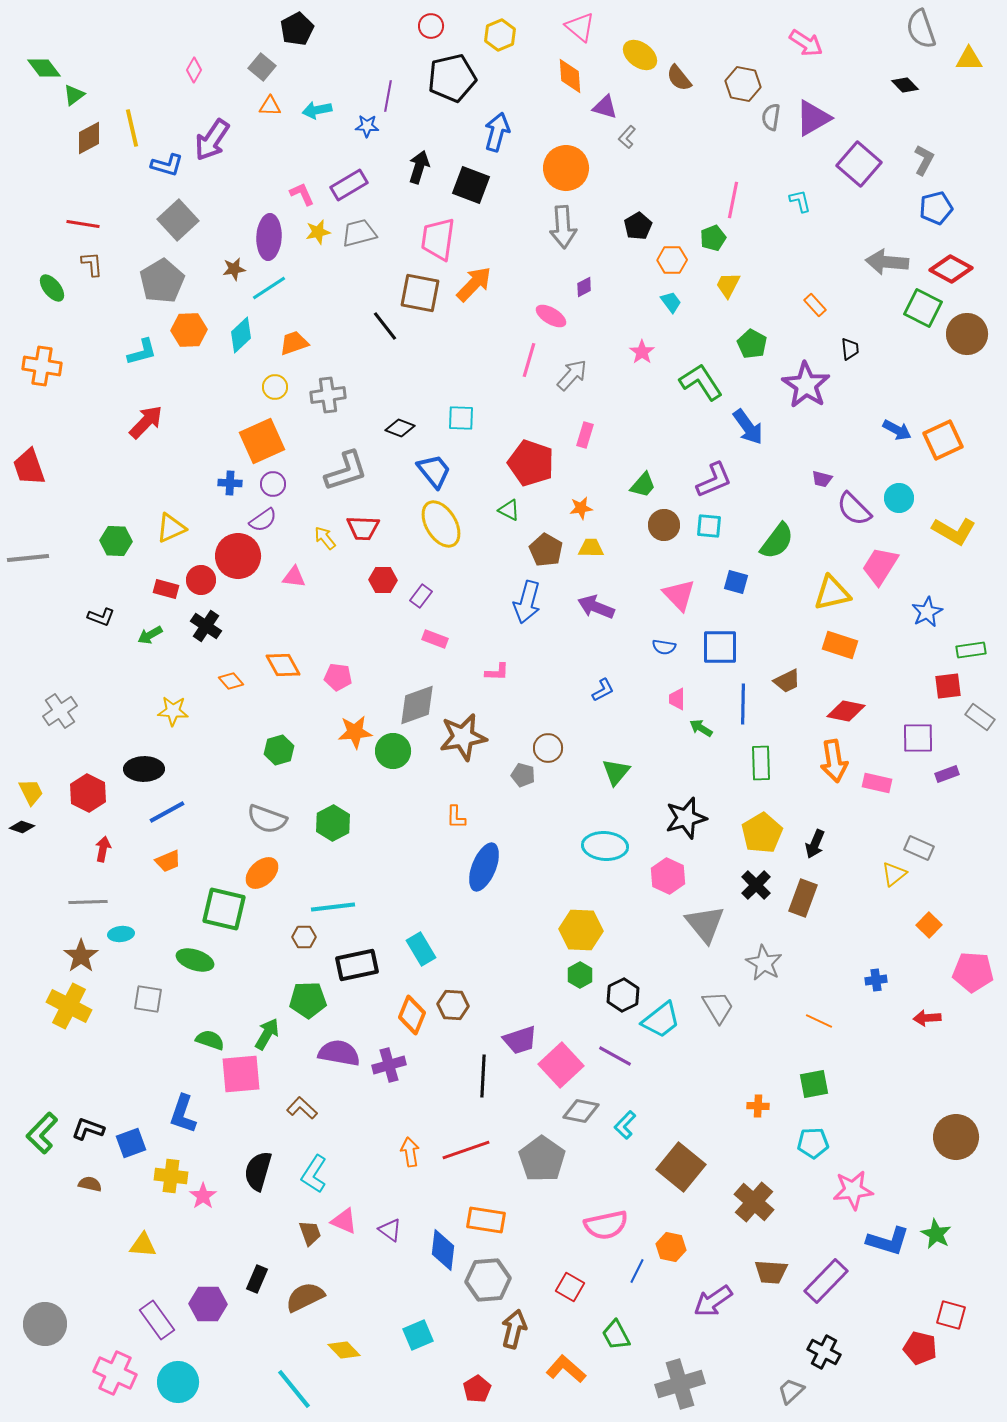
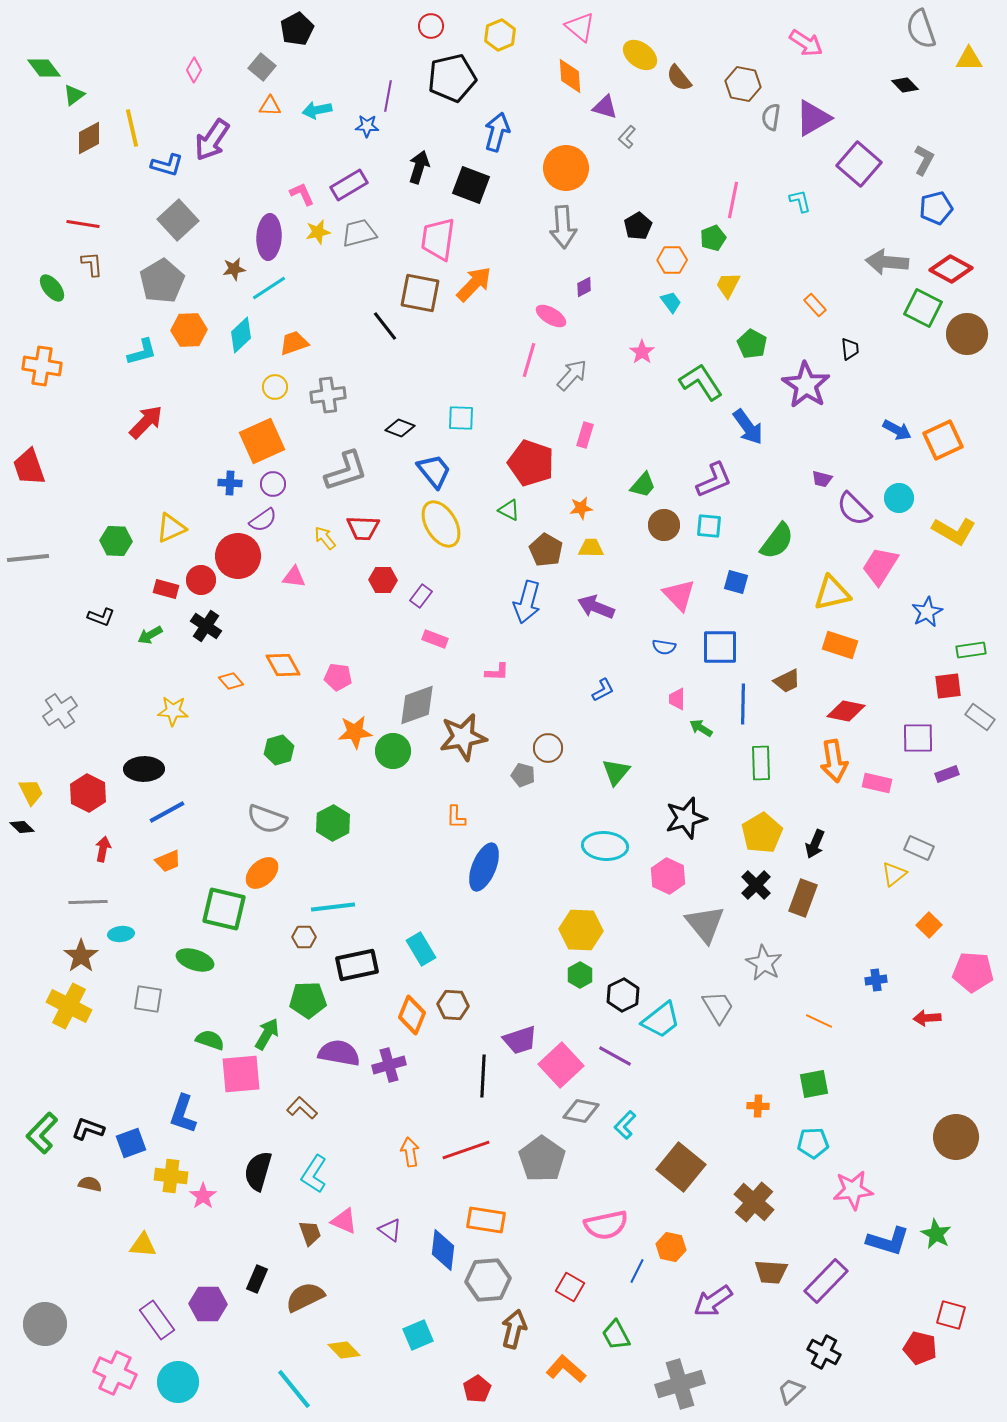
black diamond at (22, 827): rotated 25 degrees clockwise
